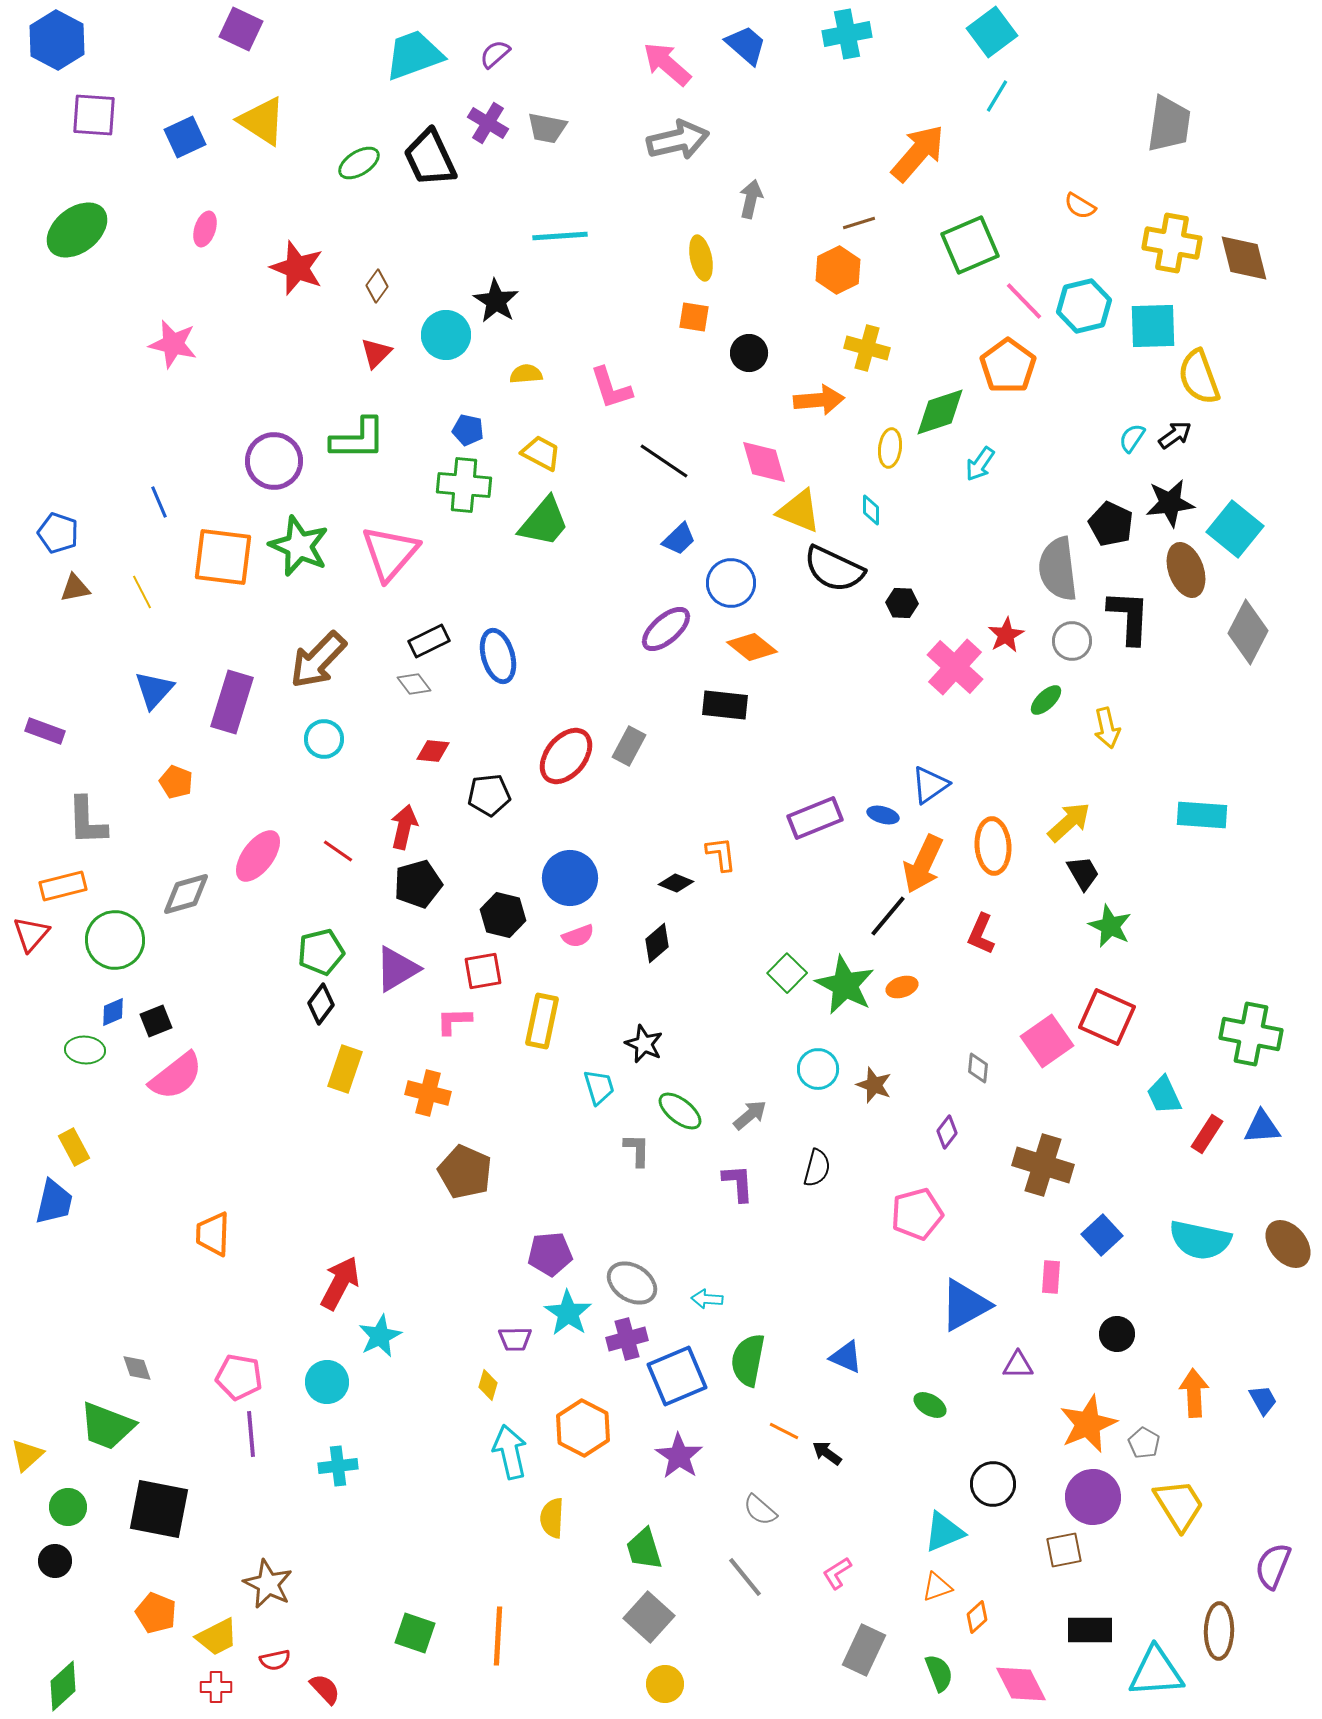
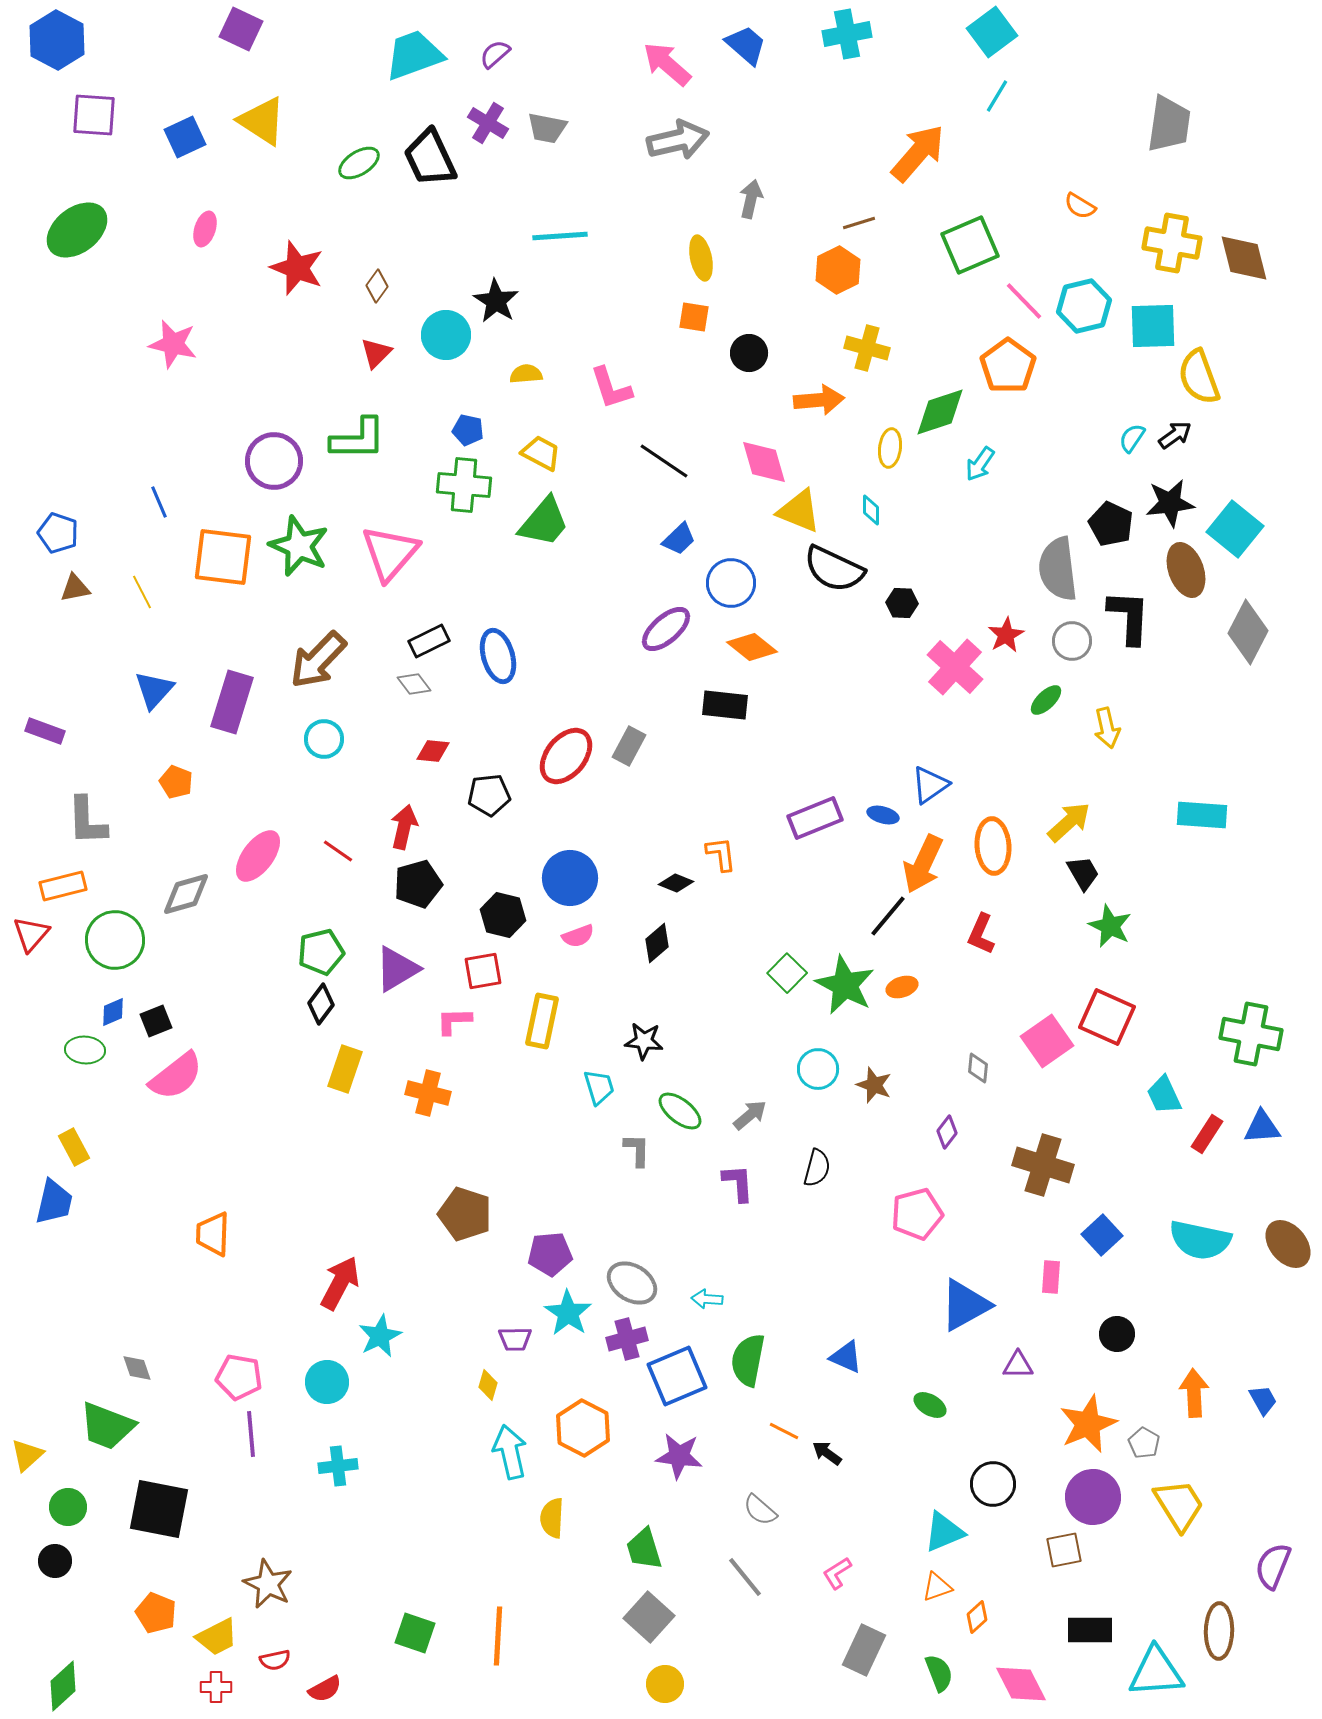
black star at (644, 1044): moved 3 px up; rotated 18 degrees counterclockwise
brown pentagon at (465, 1172): moved 42 px down; rotated 6 degrees counterclockwise
purple star at (679, 1456): rotated 27 degrees counterclockwise
red semicircle at (325, 1689): rotated 104 degrees clockwise
